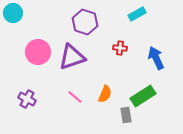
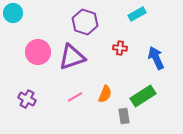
pink line: rotated 70 degrees counterclockwise
gray rectangle: moved 2 px left, 1 px down
